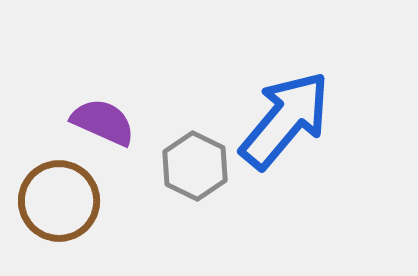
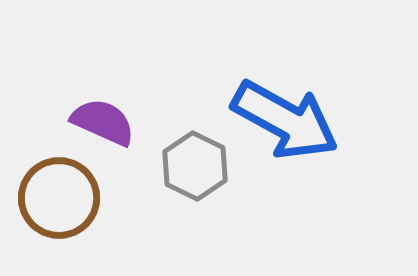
blue arrow: rotated 79 degrees clockwise
brown circle: moved 3 px up
